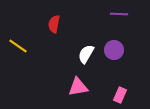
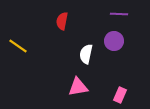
red semicircle: moved 8 px right, 3 px up
purple circle: moved 9 px up
white semicircle: rotated 18 degrees counterclockwise
